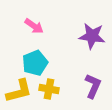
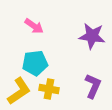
cyan pentagon: rotated 15 degrees clockwise
yellow L-shape: rotated 20 degrees counterclockwise
